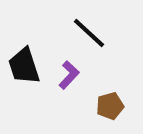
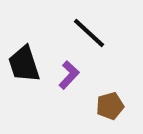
black trapezoid: moved 2 px up
